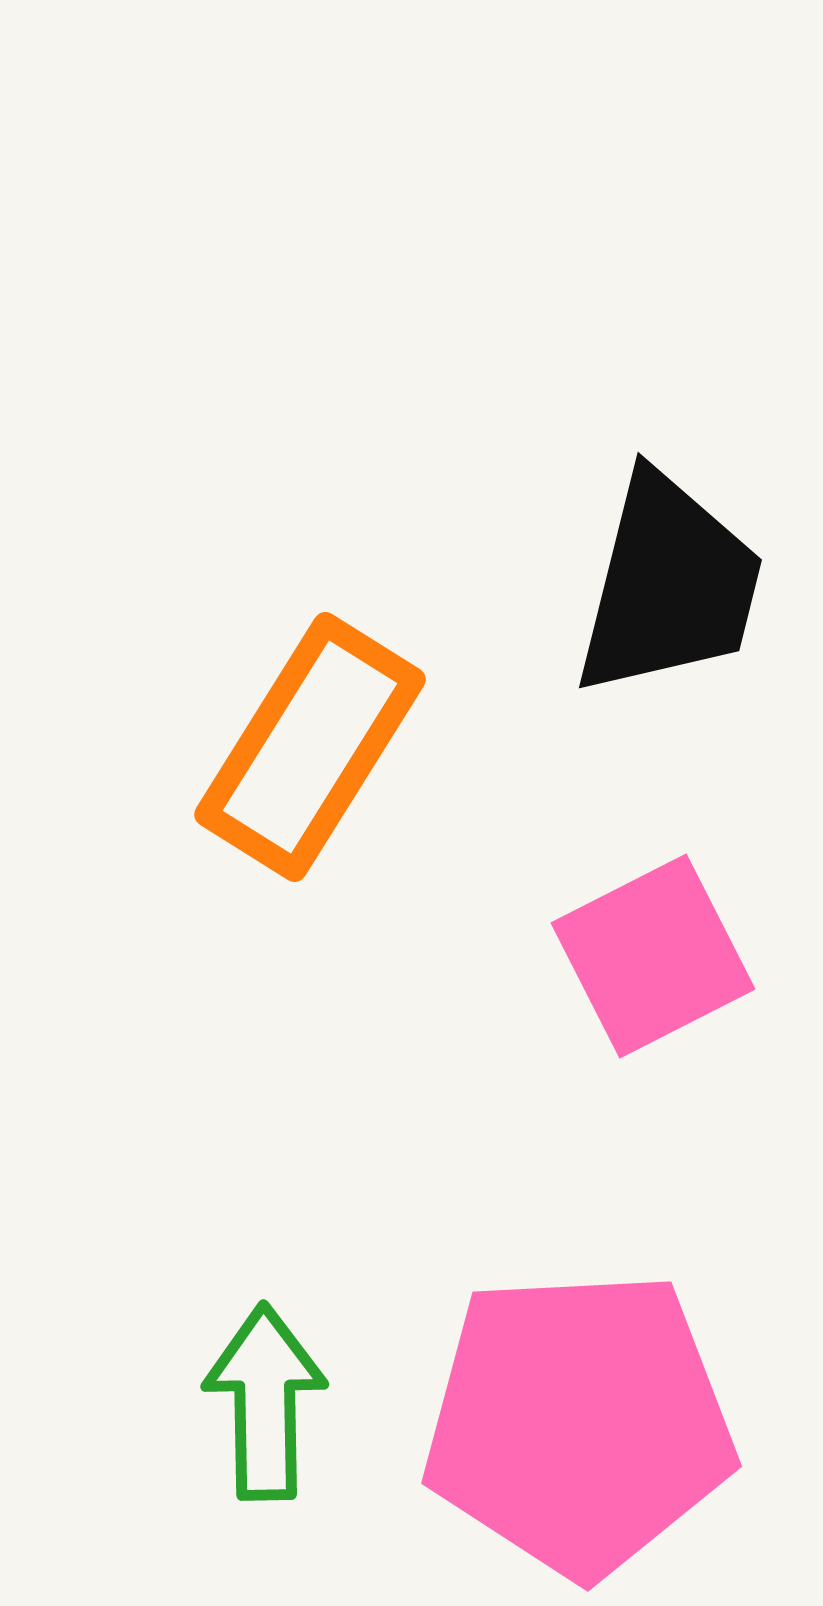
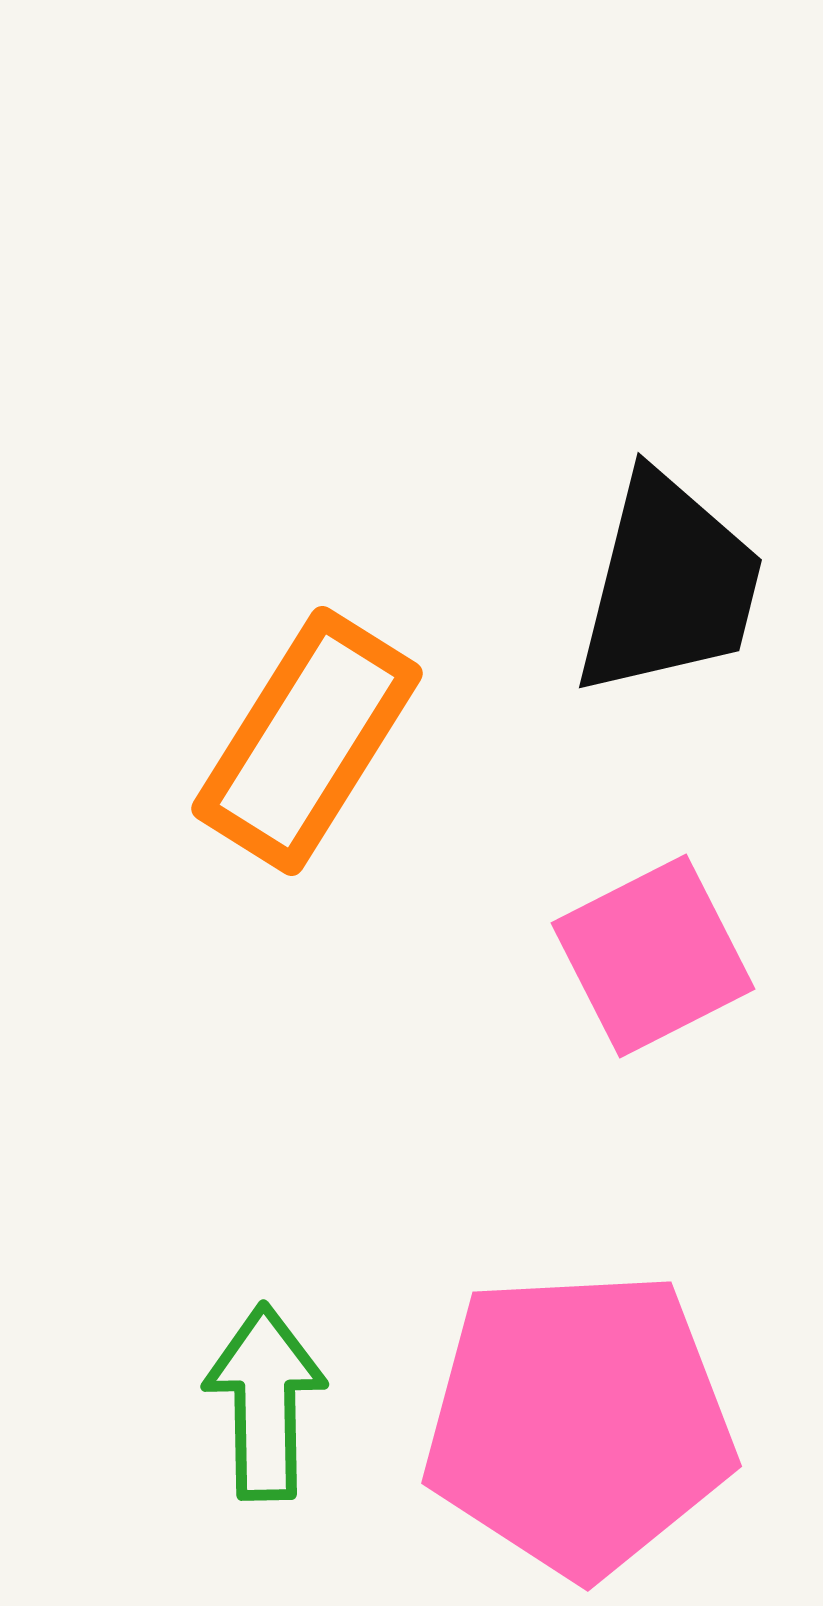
orange rectangle: moved 3 px left, 6 px up
